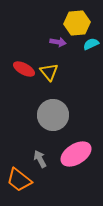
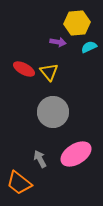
cyan semicircle: moved 2 px left, 3 px down
gray circle: moved 3 px up
orange trapezoid: moved 3 px down
